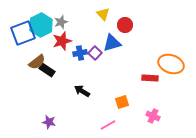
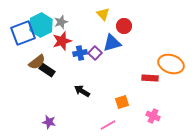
red circle: moved 1 px left, 1 px down
